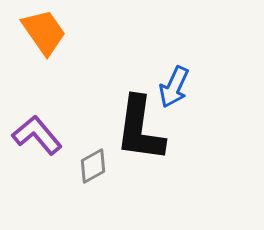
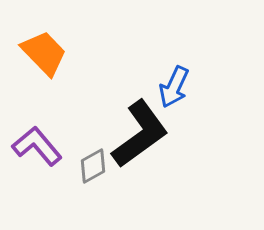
orange trapezoid: moved 21 px down; rotated 9 degrees counterclockwise
black L-shape: moved 5 px down; rotated 134 degrees counterclockwise
purple L-shape: moved 11 px down
